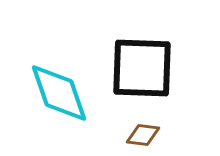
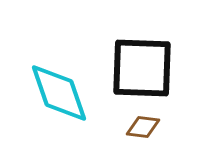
brown diamond: moved 8 px up
